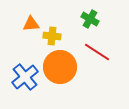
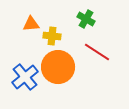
green cross: moved 4 px left
orange circle: moved 2 px left
